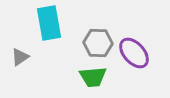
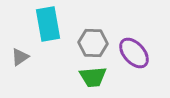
cyan rectangle: moved 1 px left, 1 px down
gray hexagon: moved 5 px left
